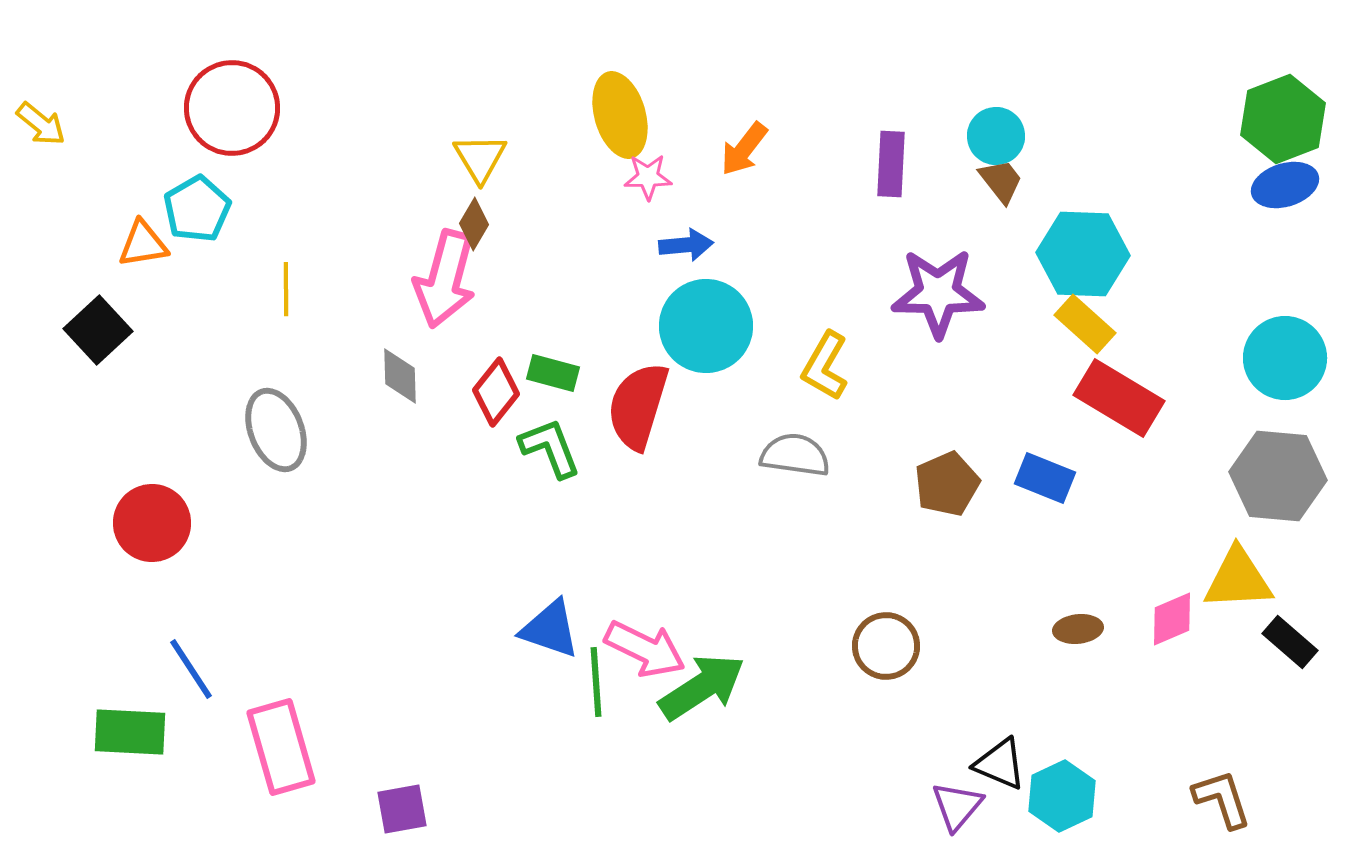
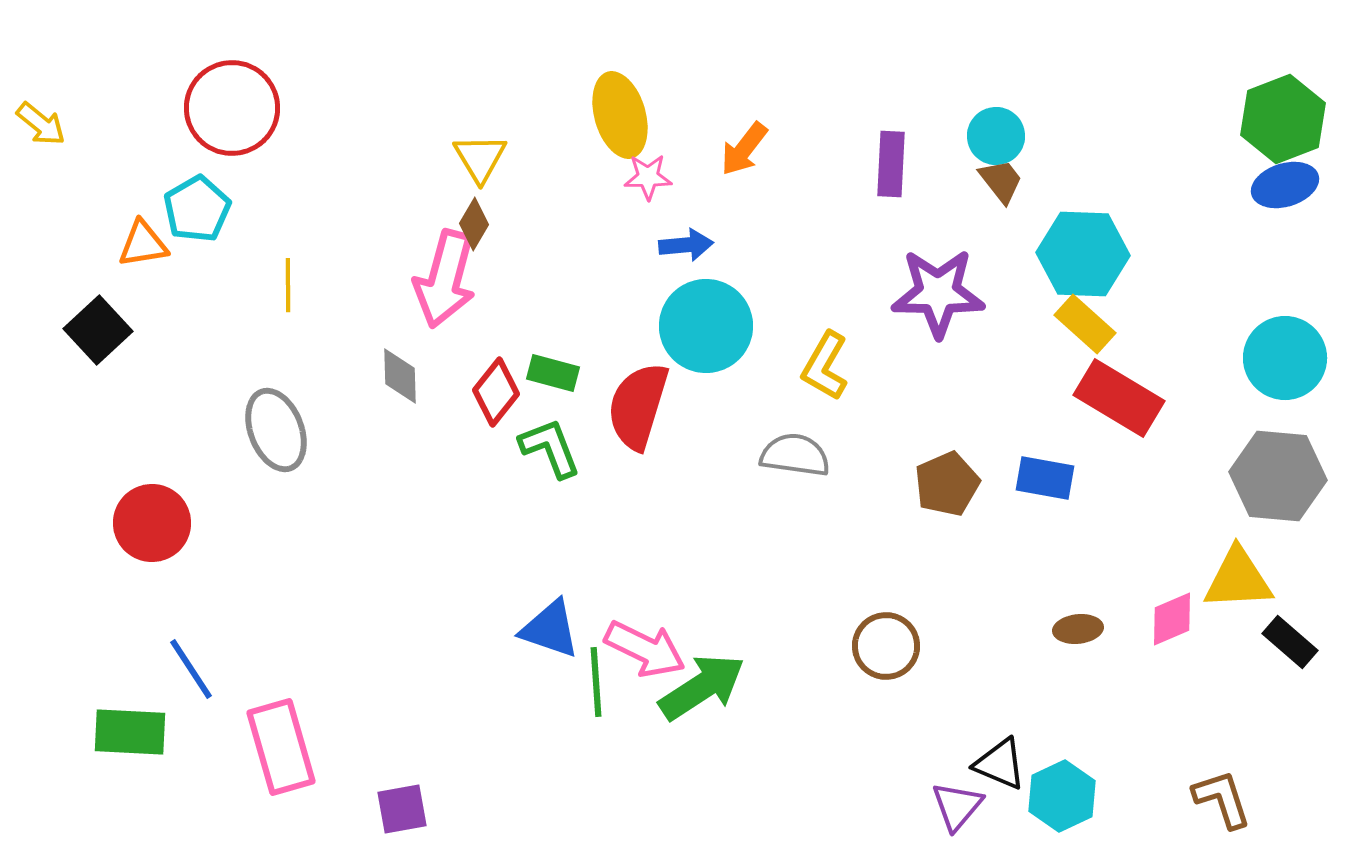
yellow line at (286, 289): moved 2 px right, 4 px up
blue rectangle at (1045, 478): rotated 12 degrees counterclockwise
